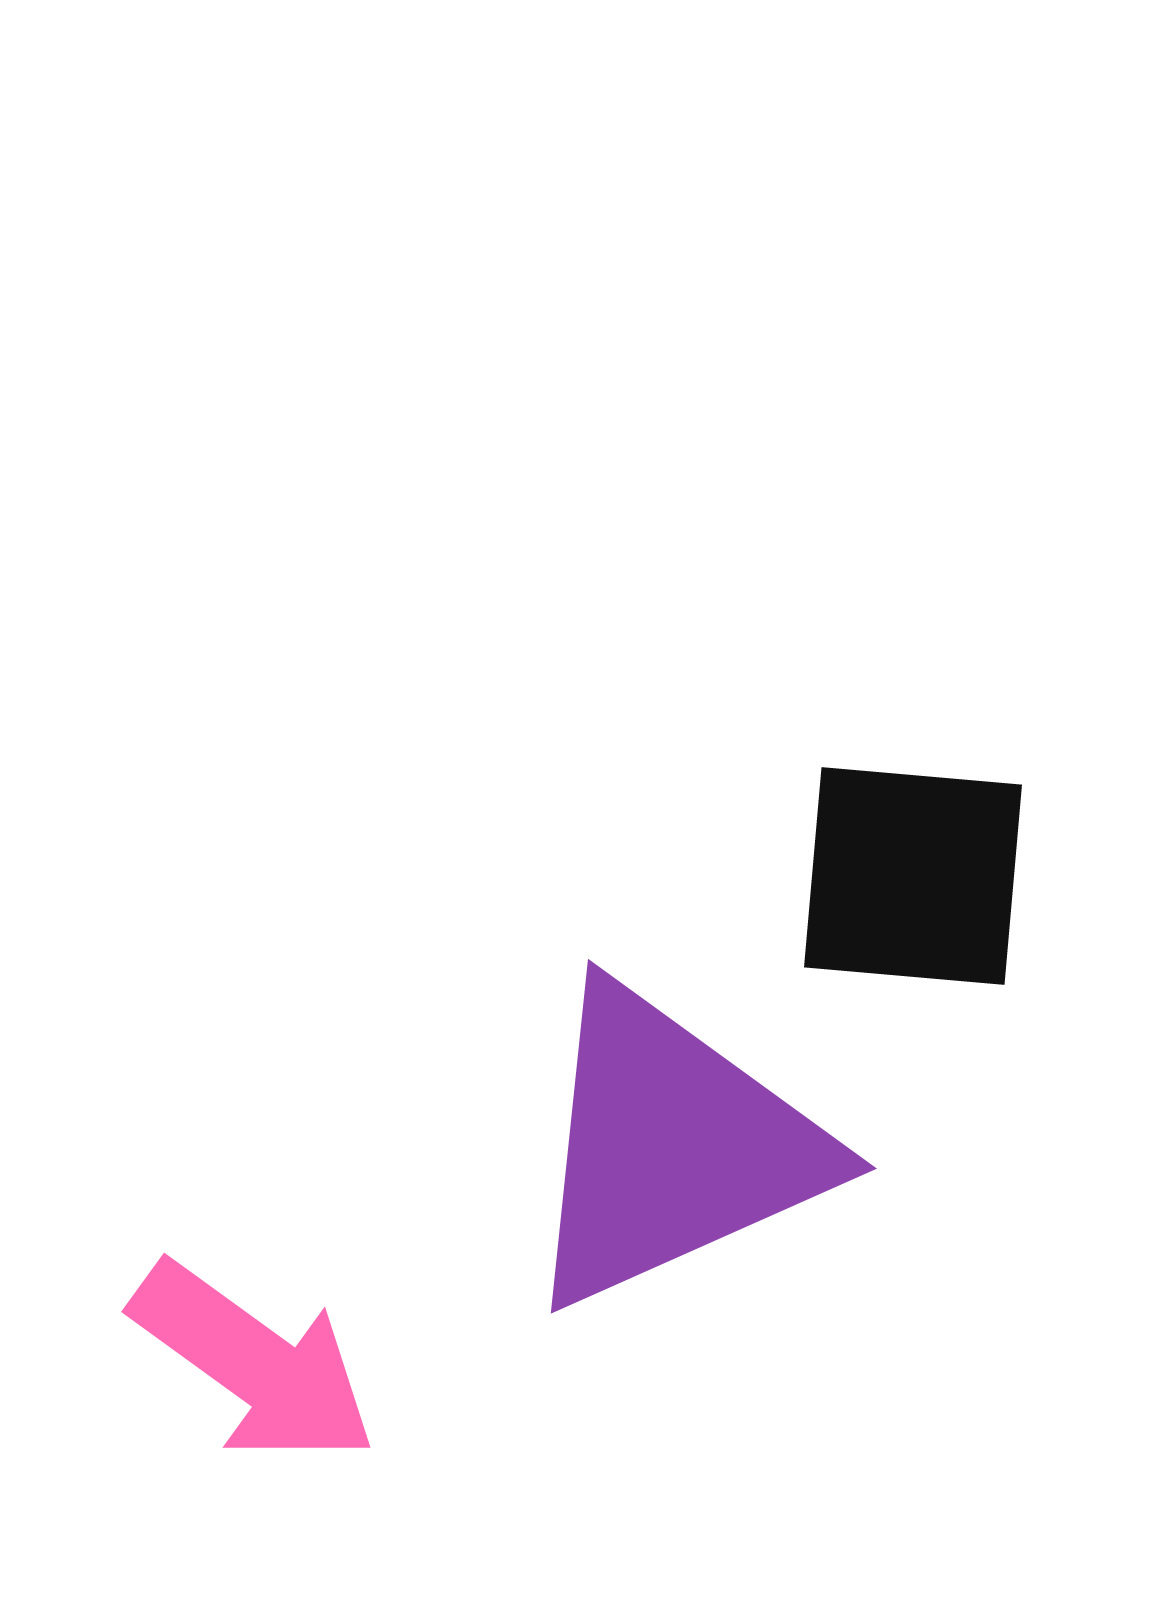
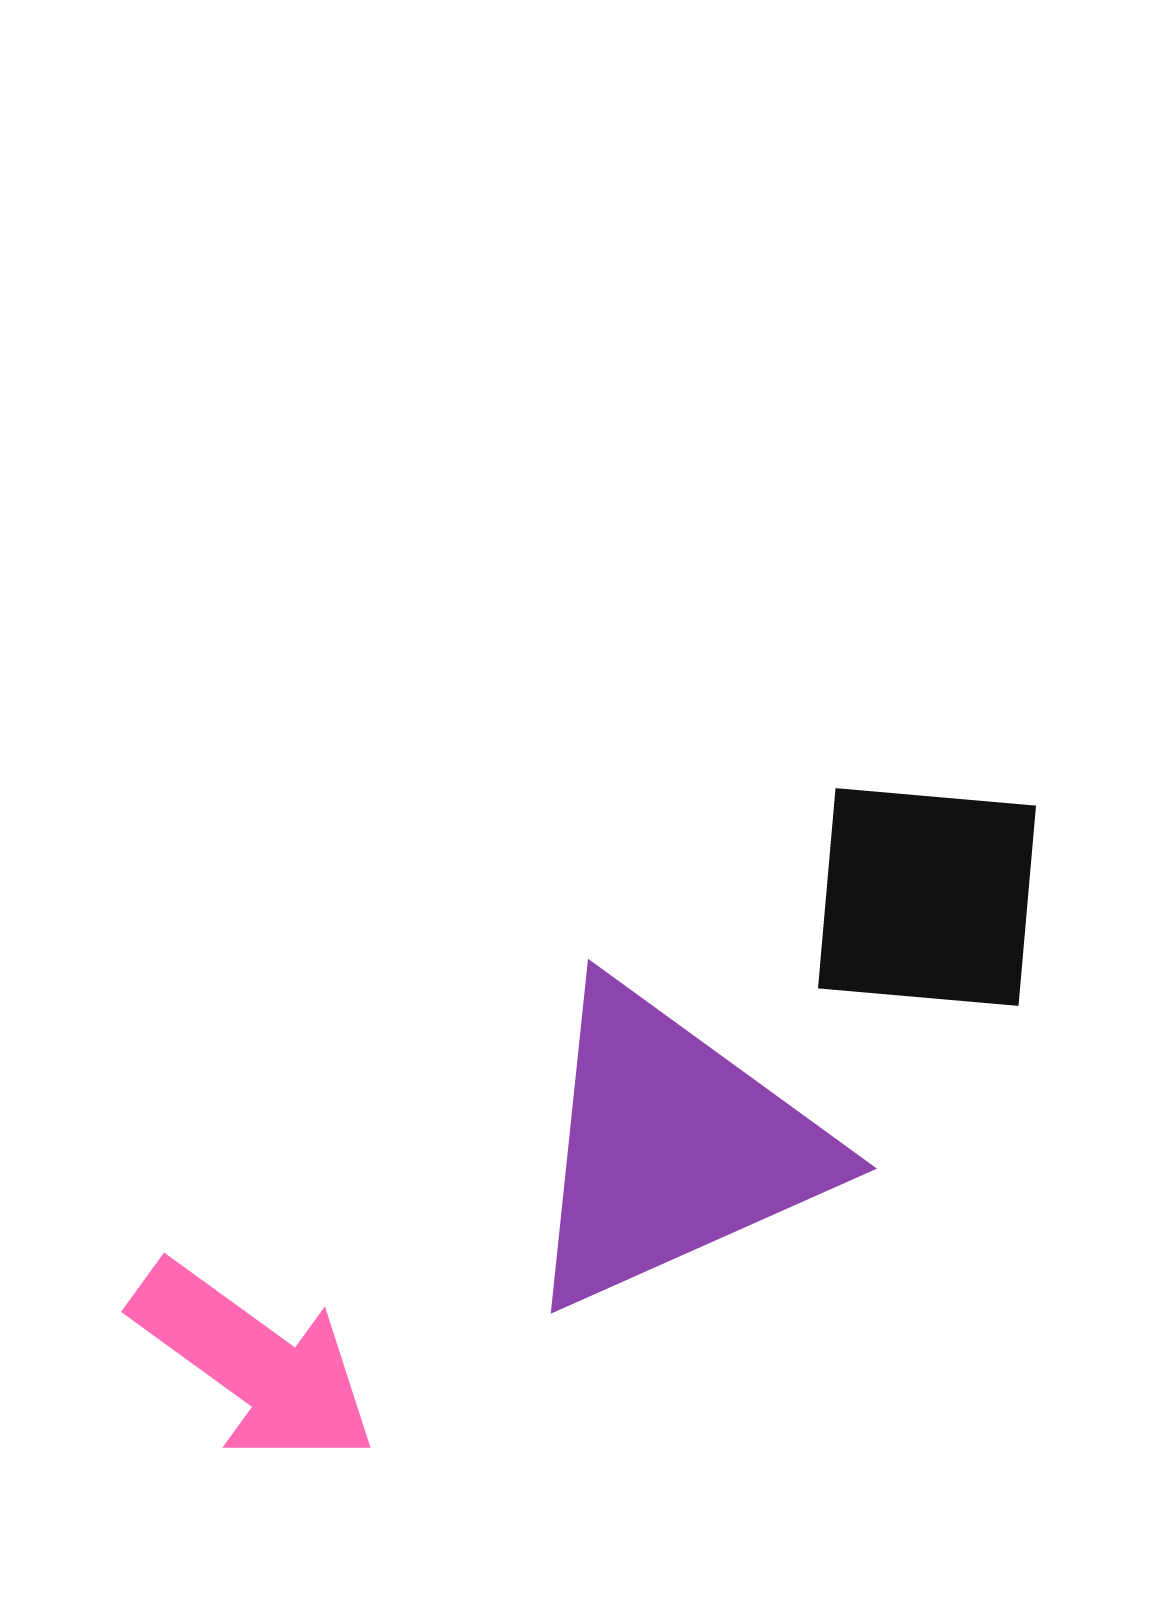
black square: moved 14 px right, 21 px down
